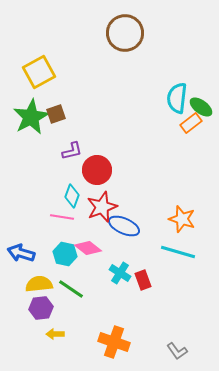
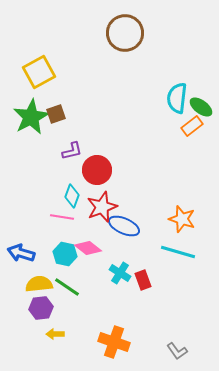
orange rectangle: moved 1 px right, 3 px down
green line: moved 4 px left, 2 px up
